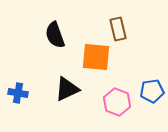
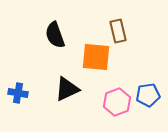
brown rectangle: moved 2 px down
blue pentagon: moved 4 px left, 4 px down
pink hexagon: rotated 20 degrees clockwise
